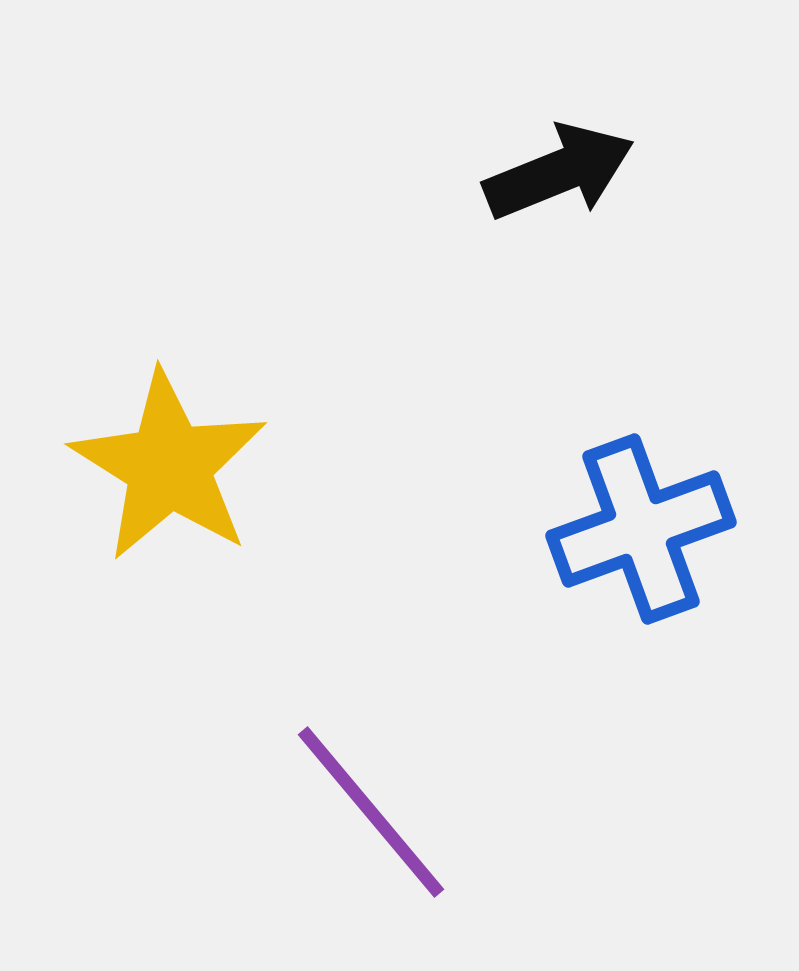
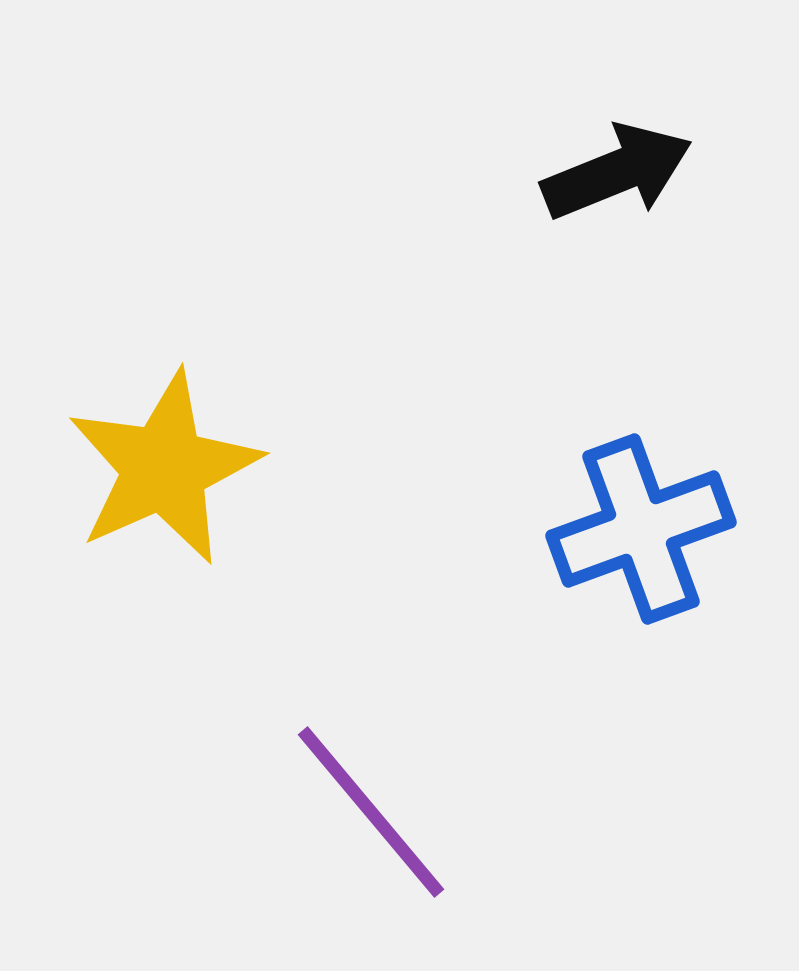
black arrow: moved 58 px right
yellow star: moved 5 px left, 2 px down; rotated 16 degrees clockwise
